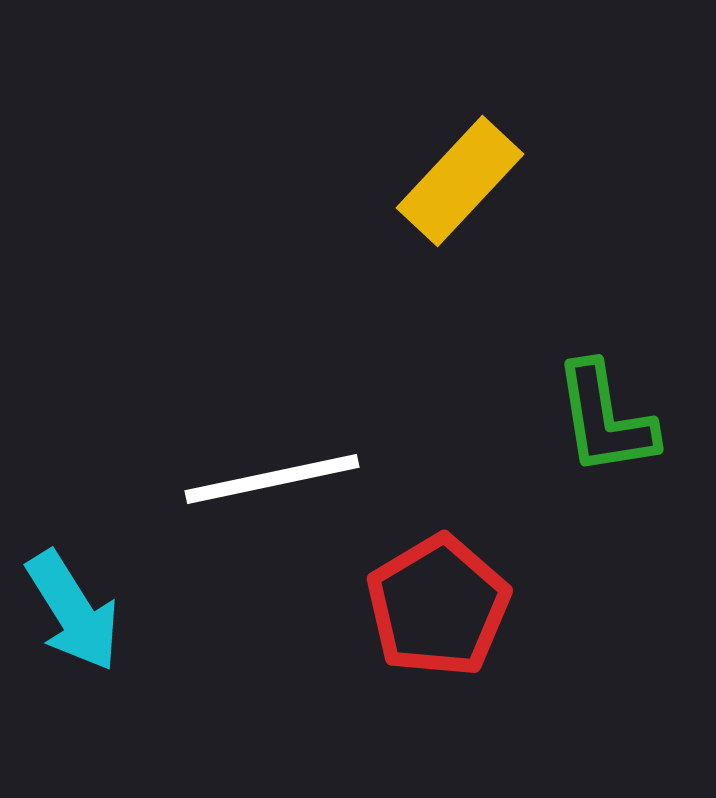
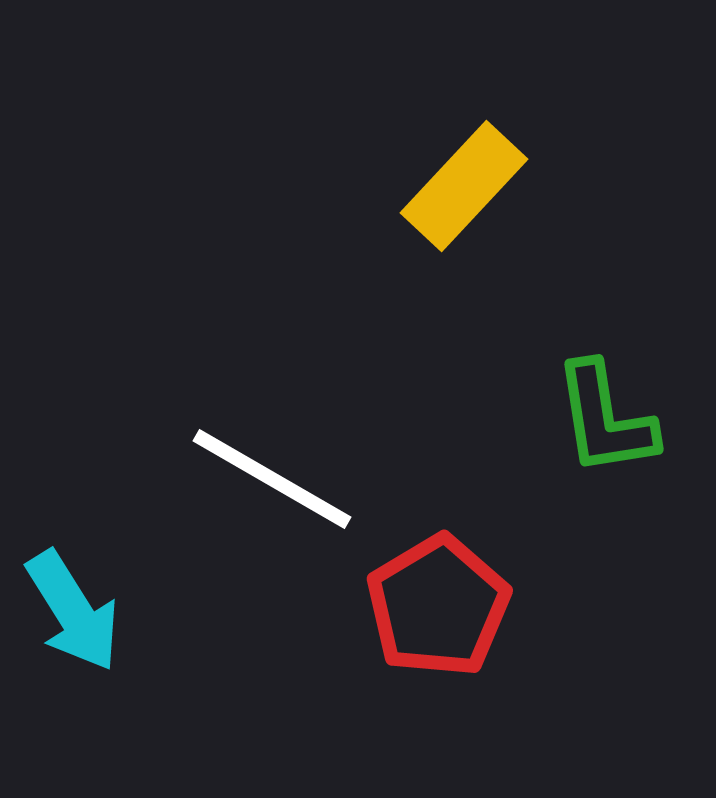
yellow rectangle: moved 4 px right, 5 px down
white line: rotated 42 degrees clockwise
